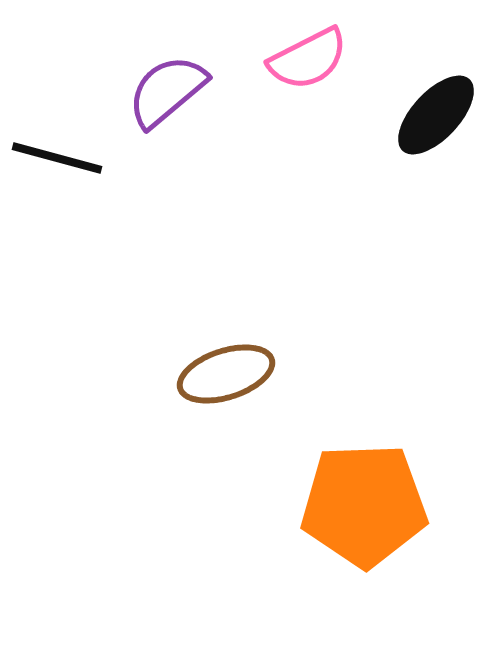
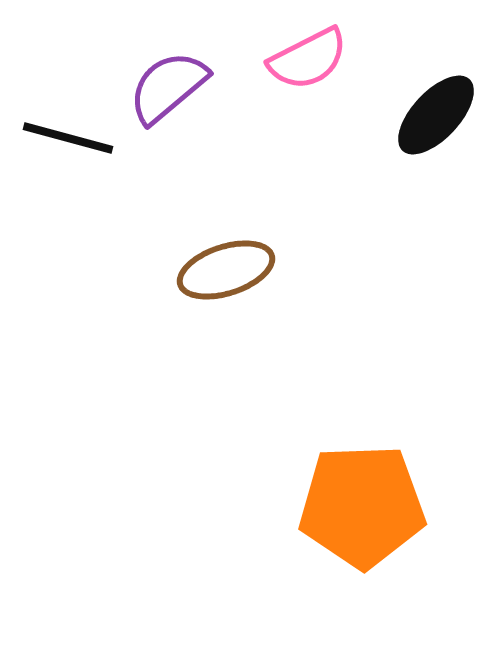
purple semicircle: moved 1 px right, 4 px up
black line: moved 11 px right, 20 px up
brown ellipse: moved 104 px up
orange pentagon: moved 2 px left, 1 px down
